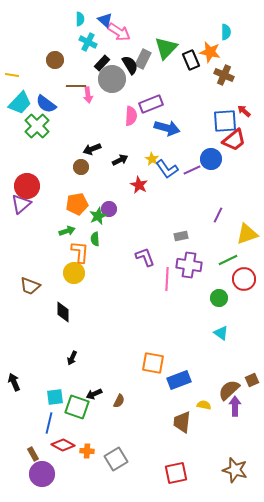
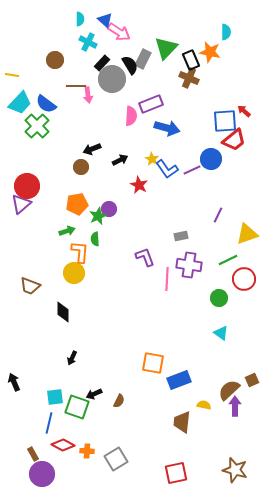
brown cross at (224, 75): moved 35 px left, 3 px down
